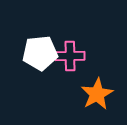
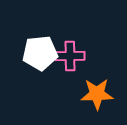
orange star: rotated 28 degrees clockwise
